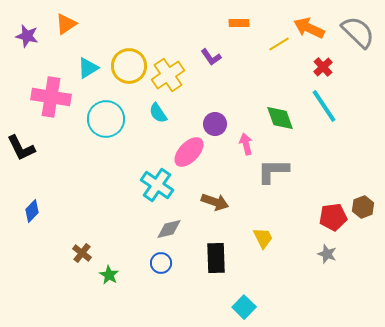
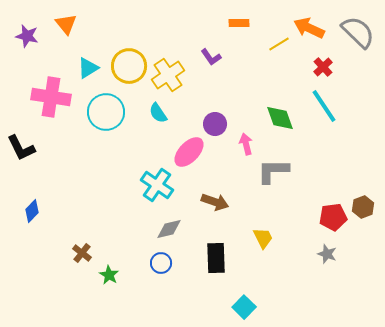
orange triangle: rotated 35 degrees counterclockwise
cyan circle: moved 7 px up
